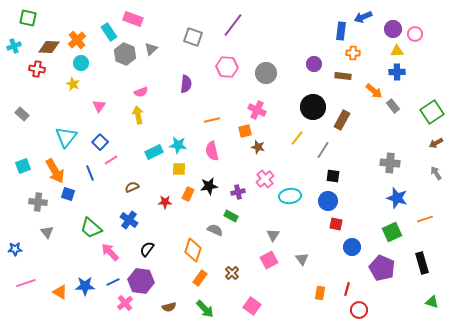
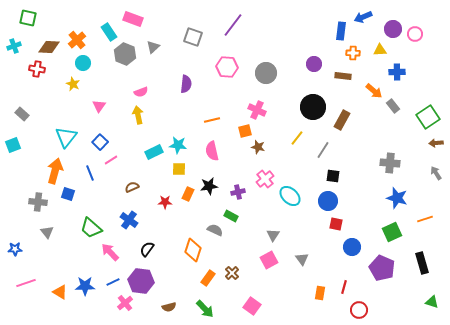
gray triangle at (151, 49): moved 2 px right, 2 px up
yellow triangle at (397, 51): moved 17 px left, 1 px up
cyan circle at (81, 63): moved 2 px right
green square at (432, 112): moved 4 px left, 5 px down
brown arrow at (436, 143): rotated 24 degrees clockwise
cyan square at (23, 166): moved 10 px left, 21 px up
orange arrow at (55, 171): rotated 135 degrees counterclockwise
cyan ellipse at (290, 196): rotated 50 degrees clockwise
orange rectangle at (200, 278): moved 8 px right
red line at (347, 289): moved 3 px left, 2 px up
